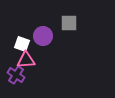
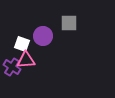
purple cross: moved 4 px left, 8 px up
